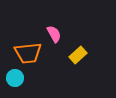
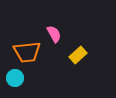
orange trapezoid: moved 1 px left, 1 px up
